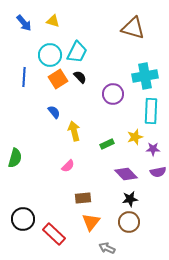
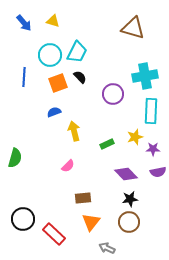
orange square: moved 4 px down; rotated 12 degrees clockwise
blue semicircle: rotated 72 degrees counterclockwise
